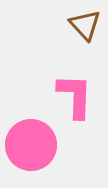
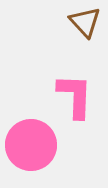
brown triangle: moved 3 px up
